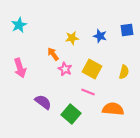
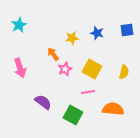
blue star: moved 3 px left, 3 px up
pink star: rotated 24 degrees clockwise
pink line: rotated 32 degrees counterclockwise
green square: moved 2 px right, 1 px down; rotated 12 degrees counterclockwise
